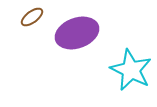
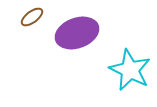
cyan star: moved 1 px left
